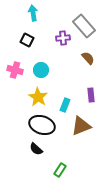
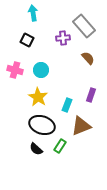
purple rectangle: rotated 24 degrees clockwise
cyan rectangle: moved 2 px right
green rectangle: moved 24 px up
